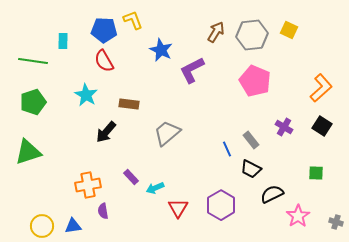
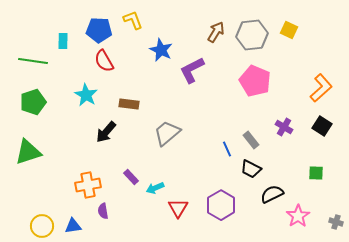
blue pentagon: moved 5 px left
